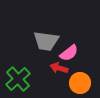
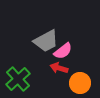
gray trapezoid: rotated 36 degrees counterclockwise
pink semicircle: moved 6 px left, 2 px up
